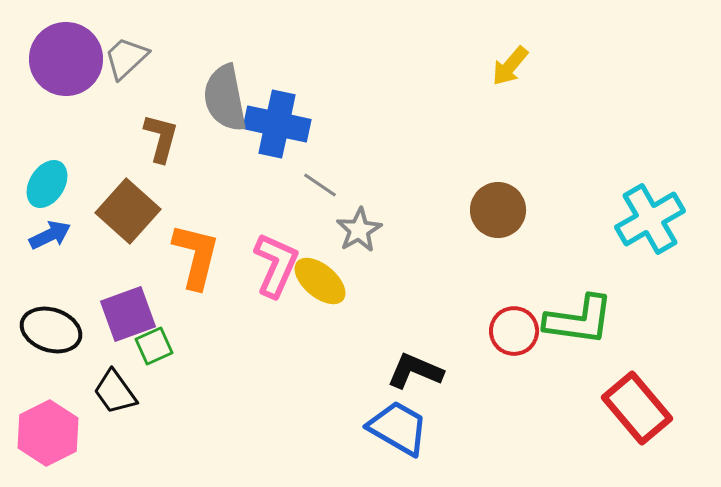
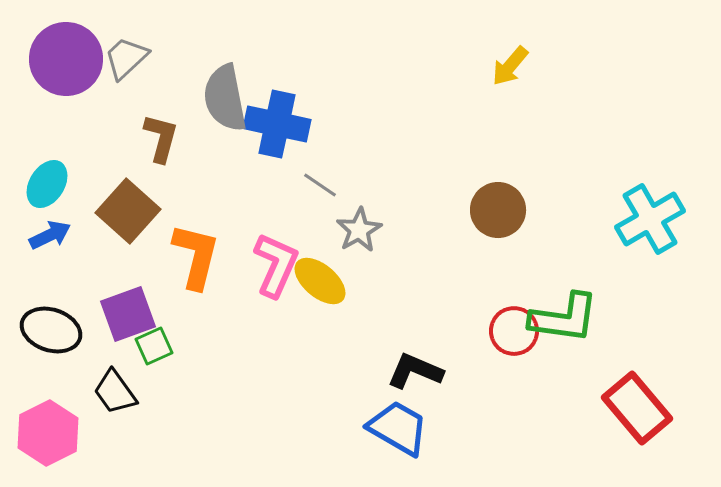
green L-shape: moved 15 px left, 2 px up
